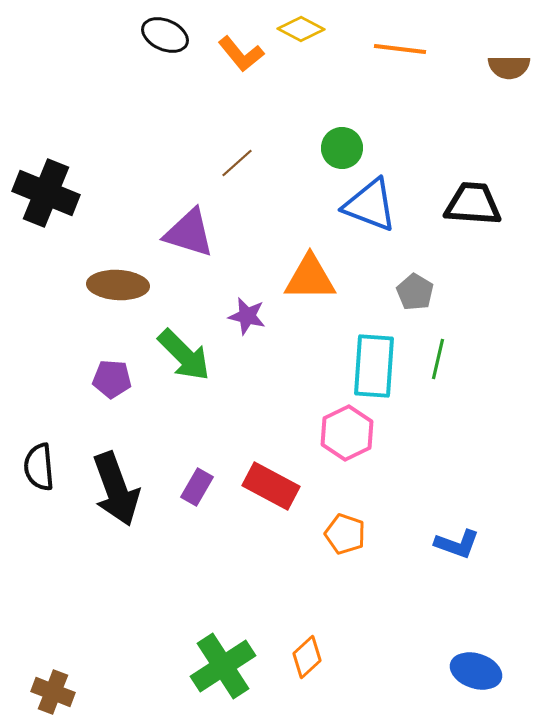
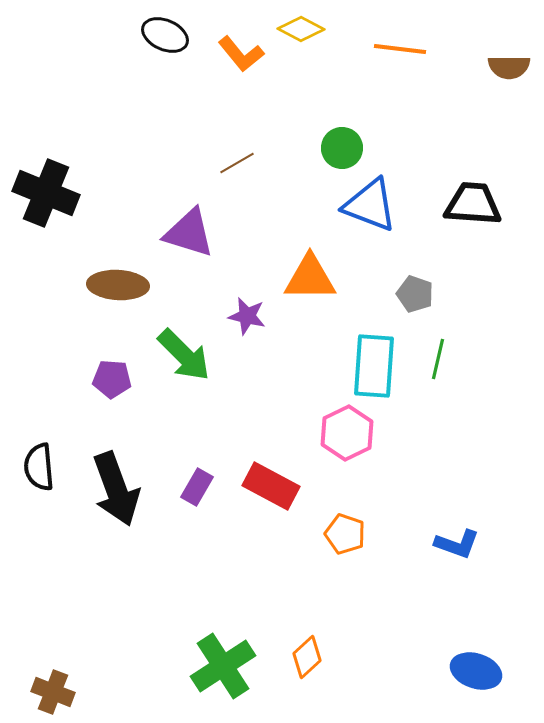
brown line: rotated 12 degrees clockwise
gray pentagon: moved 2 px down; rotated 12 degrees counterclockwise
